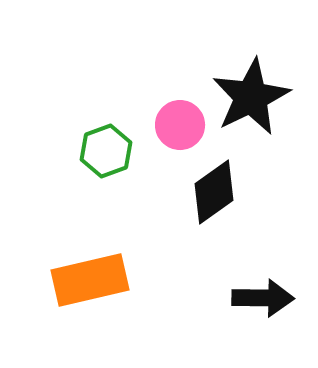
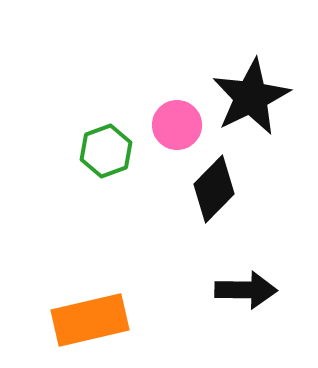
pink circle: moved 3 px left
black diamond: moved 3 px up; rotated 10 degrees counterclockwise
orange rectangle: moved 40 px down
black arrow: moved 17 px left, 8 px up
